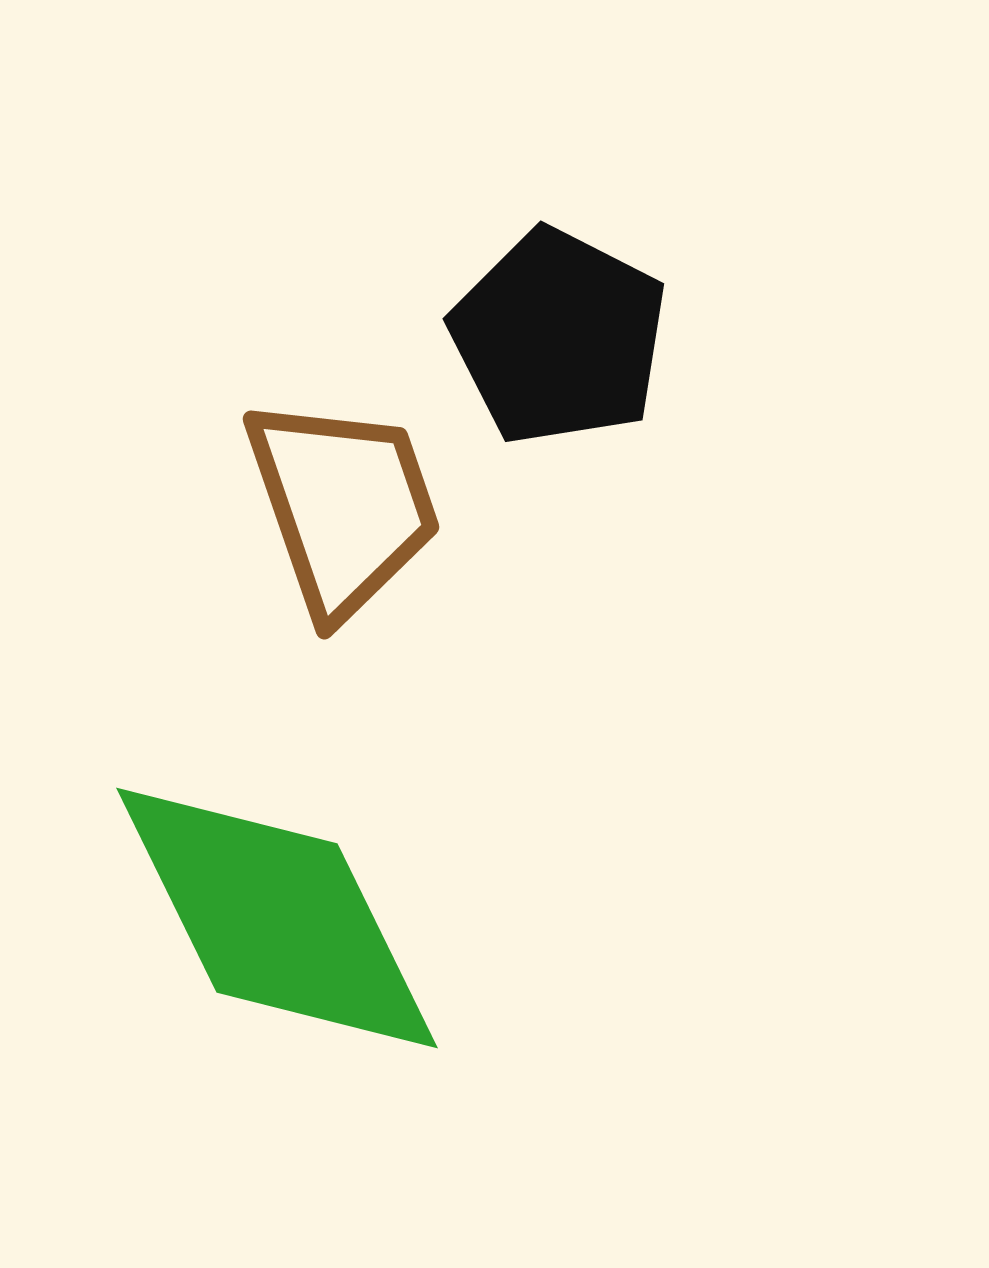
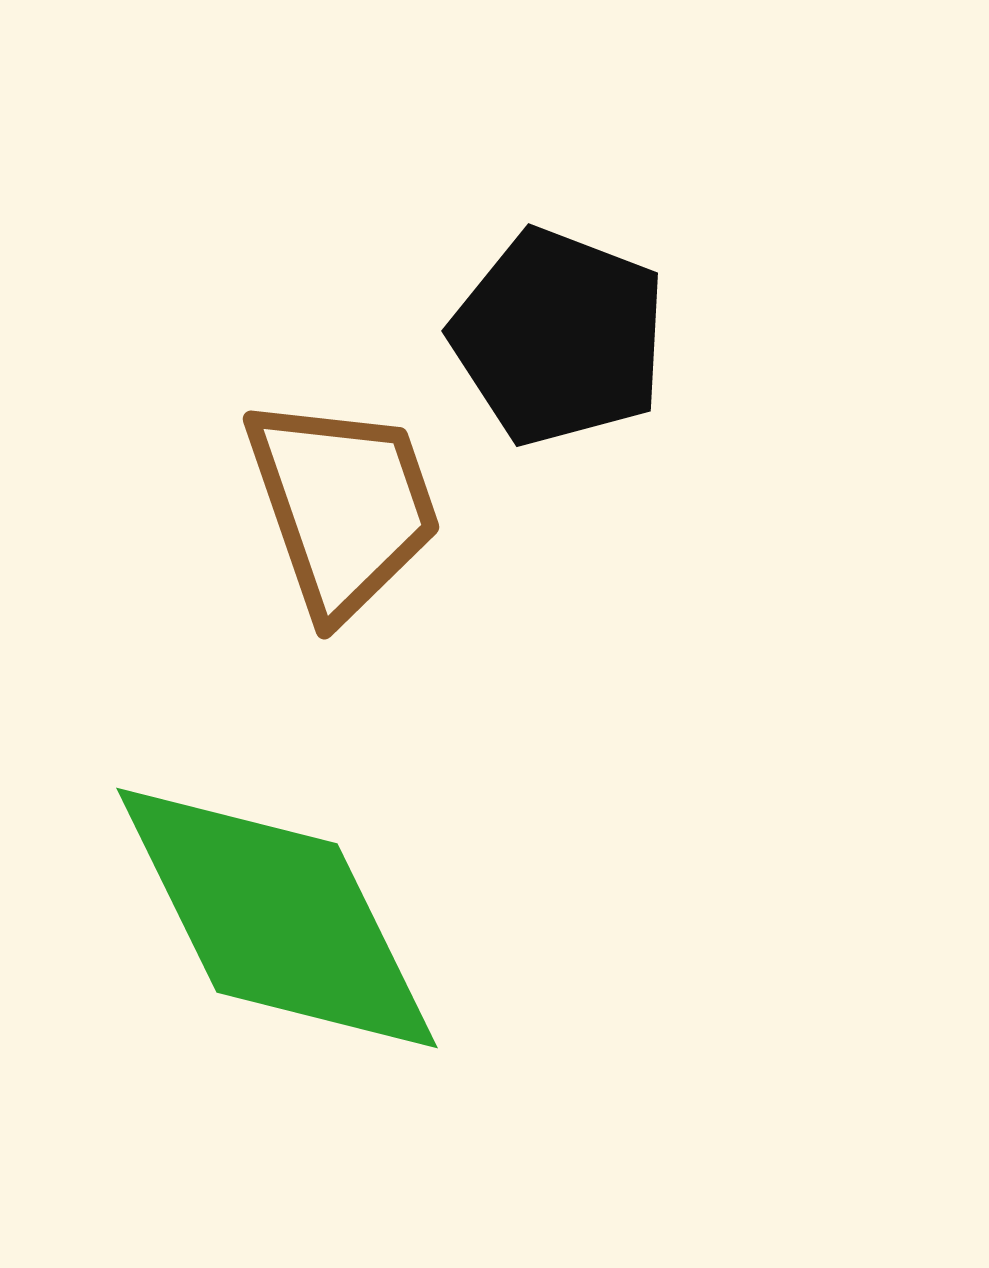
black pentagon: rotated 6 degrees counterclockwise
